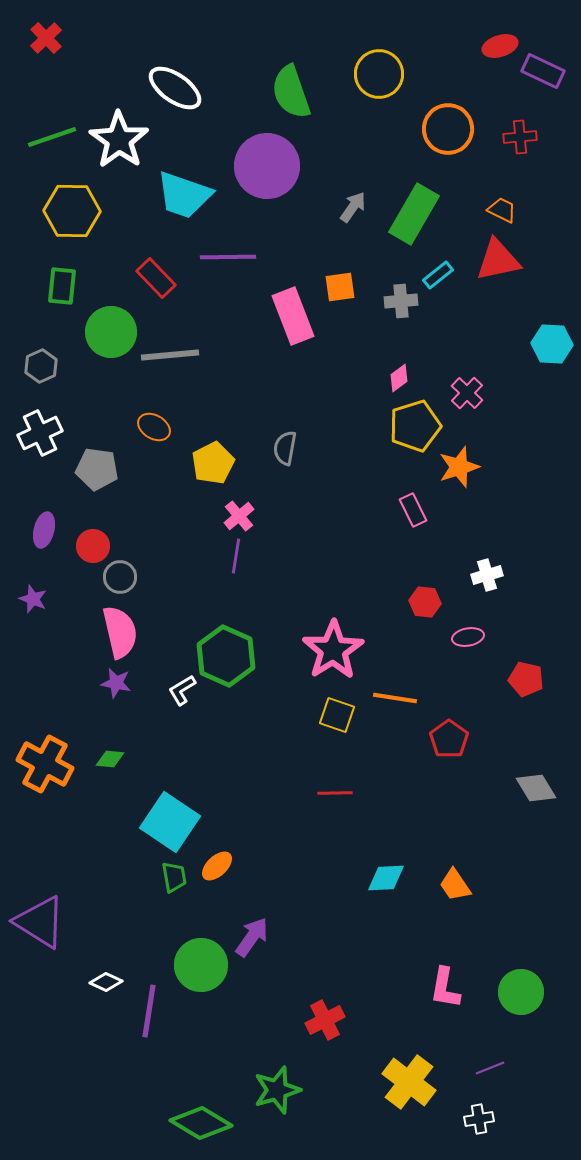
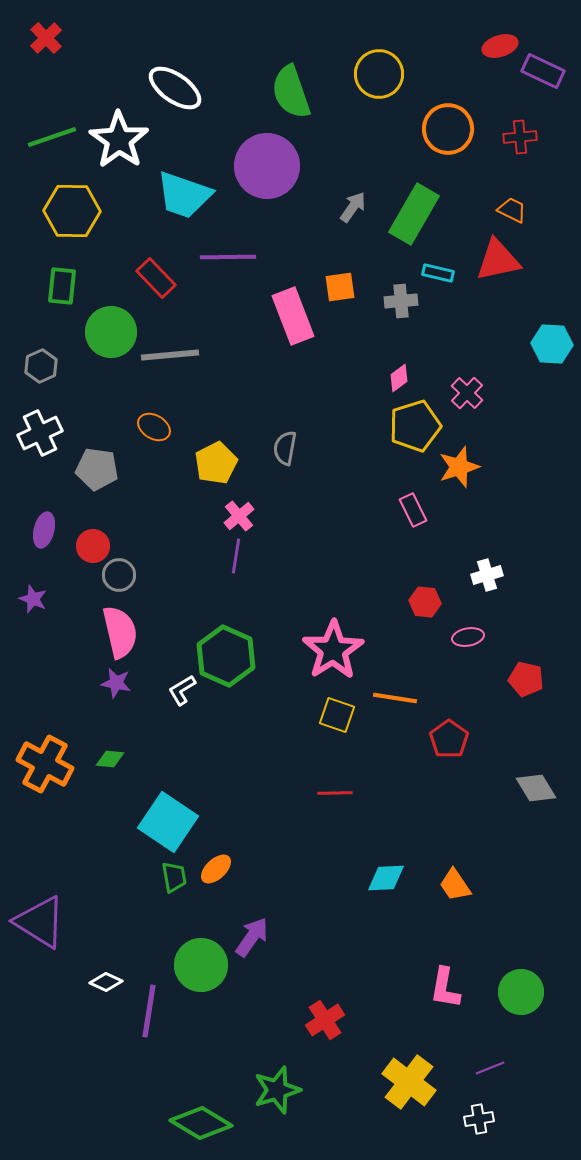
orange trapezoid at (502, 210): moved 10 px right
cyan rectangle at (438, 275): moved 2 px up; rotated 52 degrees clockwise
yellow pentagon at (213, 463): moved 3 px right
gray circle at (120, 577): moved 1 px left, 2 px up
cyan square at (170, 822): moved 2 px left
orange ellipse at (217, 866): moved 1 px left, 3 px down
red cross at (325, 1020): rotated 6 degrees counterclockwise
